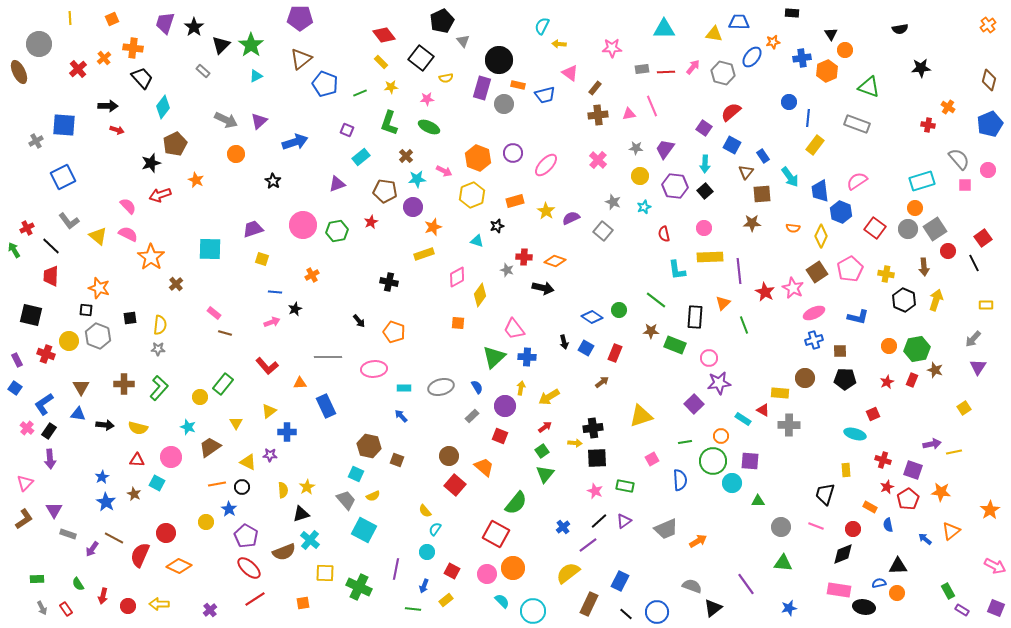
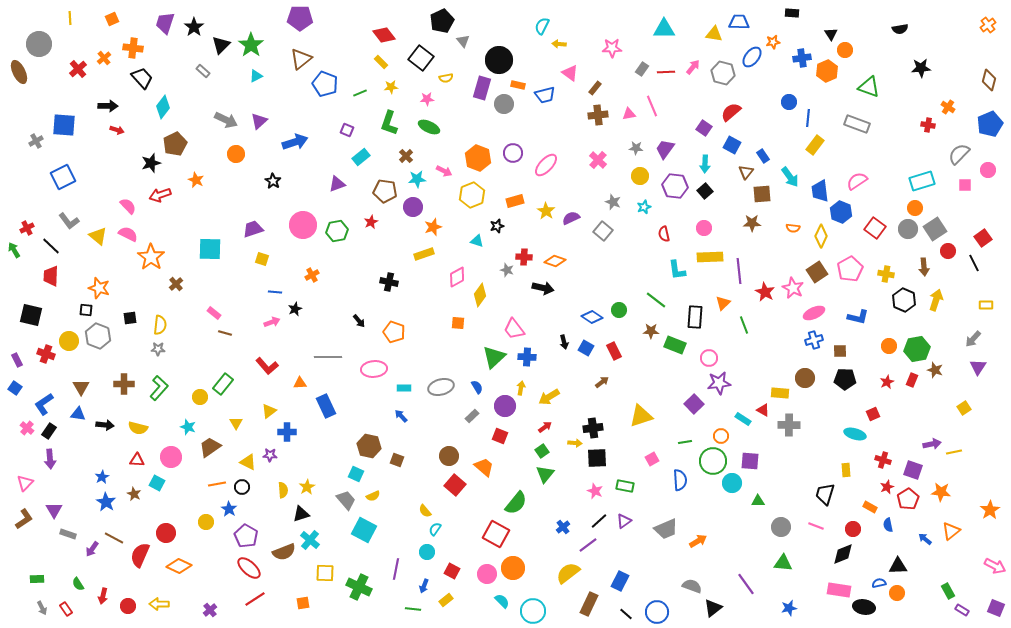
gray rectangle at (642, 69): rotated 48 degrees counterclockwise
gray semicircle at (959, 159): moved 5 px up; rotated 95 degrees counterclockwise
red rectangle at (615, 353): moved 1 px left, 2 px up; rotated 48 degrees counterclockwise
